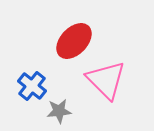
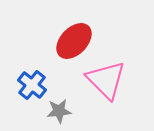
blue cross: moved 1 px up
